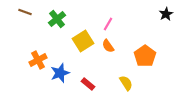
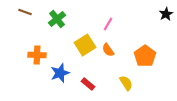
yellow square: moved 2 px right, 4 px down
orange semicircle: moved 4 px down
orange cross: moved 1 px left, 5 px up; rotated 30 degrees clockwise
